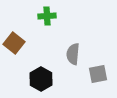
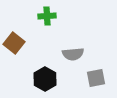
gray semicircle: rotated 100 degrees counterclockwise
gray square: moved 2 px left, 4 px down
black hexagon: moved 4 px right
